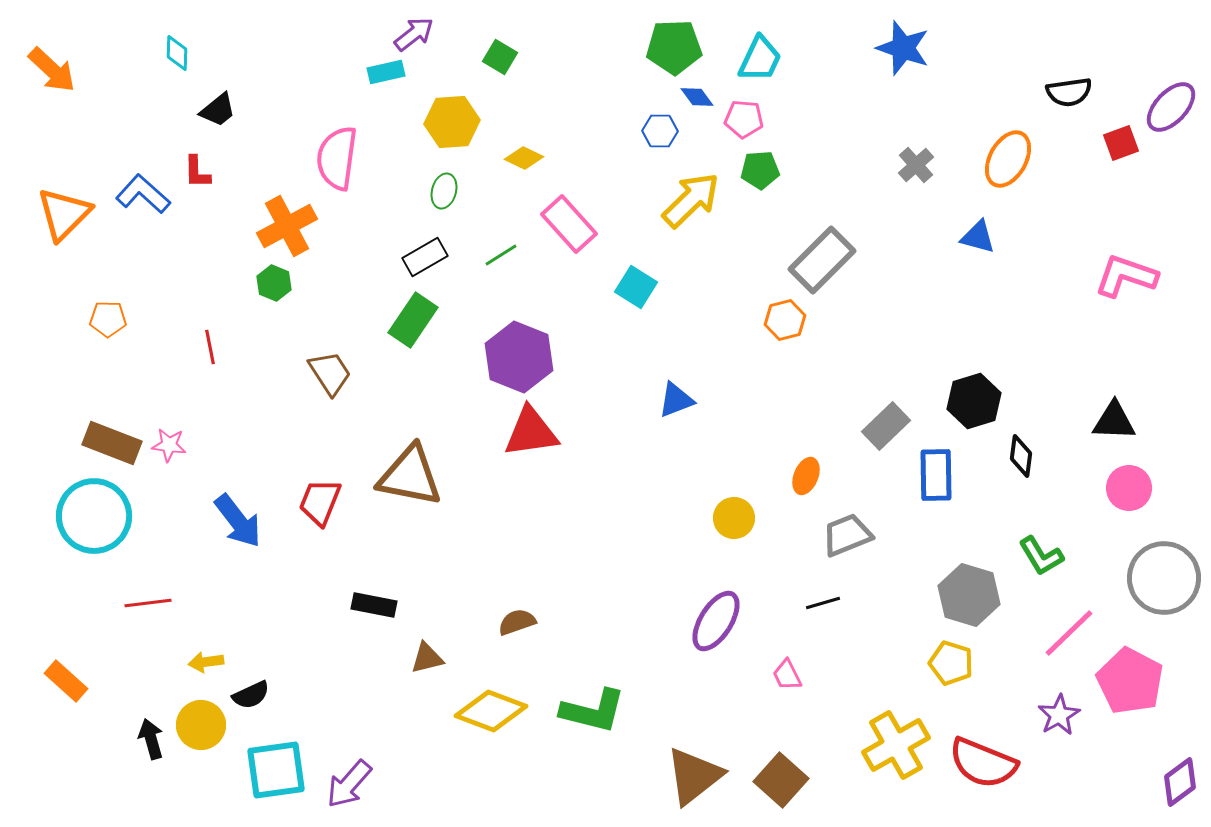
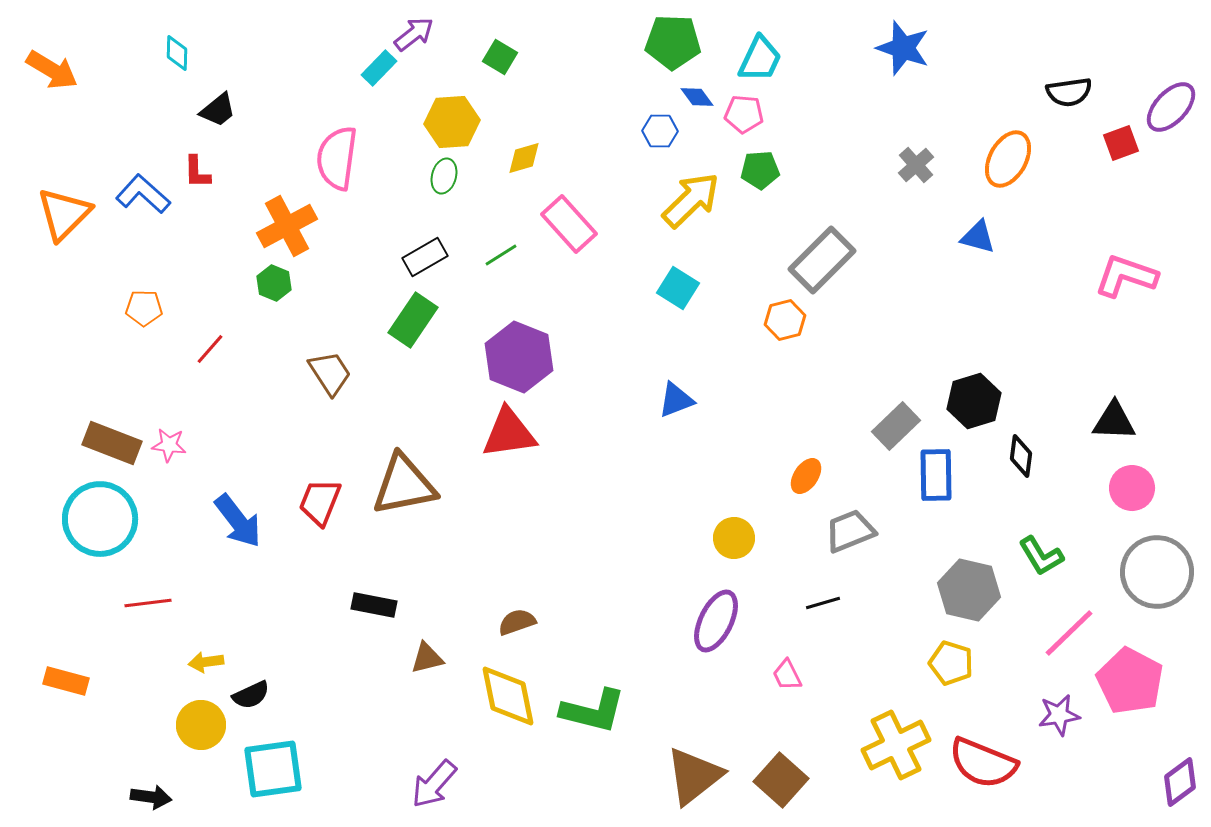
green pentagon at (674, 47): moved 1 px left, 5 px up; rotated 4 degrees clockwise
orange arrow at (52, 70): rotated 12 degrees counterclockwise
cyan rectangle at (386, 72): moved 7 px left, 4 px up; rotated 33 degrees counterclockwise
pink pentagon at (744, 119): moved 5 px up
yellow diamond at (524, 158): rotated 42 degrees counterclockwise
green ellipse at (444, 191): moved 15 px up
cyan square at (636, 287): moved 42 px right, 1 px down
orange pentagon at (108, 319): moved 36 px right, 11 px up
red line at (210, 347): moved 2 px down; rotated 52 degrees clockwise
gray rectangle at (886, 426): moved 10 px right
red triangle at (531, 432): moved 22 px left, 1 px down
brown triangle at (410, 476): moved 6 px left, 9 px down; rotated 22 degrees counterclockwise
orange ellipse at (806, 476): rotated 12 degrees clockwise
pink circle at (1129, 488): moved 3 px right
cyan circle at (94, 516): moved 6 px right, 3 px down
yellow circle at (734, 518): moved 20 px down
gray trapezoid at (847, 535): moved 3 px right, 4 px up
gray circle at (1164, 578): moved 7 px left, 6 px up
gray hexagon at (969, 595): moved 5 px up; rotated 4 degrees counterclockwise
purple ellipse at (716, 621): rotated 6 degrees counterclockwise
orange rectangle at (66, 681): rotated 27 degrees counterclockwise
yellow diamond at (491, 711): moved 17 px right, 15 px up; rotated 58 degrees clockwise
purple star at (1059, 715): rotated 21 degrees clockwise
black arrow at (151, 739): moved 58 px down; rotated 114 degrees clockwise
yellow cross at (896, 745): rotated 4 degrees clockwise
cyan square at (276, 770): moved 3 px left, 1 px up
purple arrow at (349, 784): moved 85 px right
